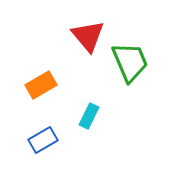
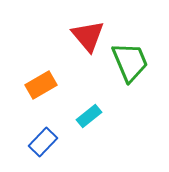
cyan rectangle: rotated 25 degrees clockwise
blue rectangle: moved 2 px down; rotated 16 degrees counterclockwise
